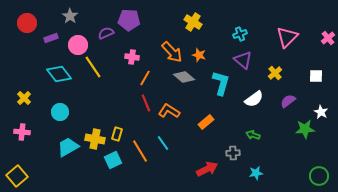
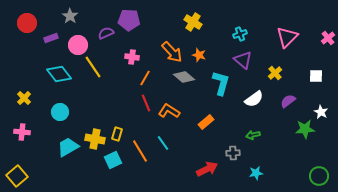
green arrow at (253, 135): rotated 32 degrees counterclockwise
